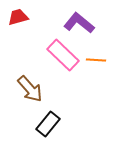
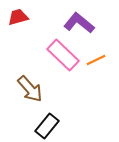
orange line: rotated 30 degrees counterclockwise
black rectangle: moved 1 px left, 2 px down
